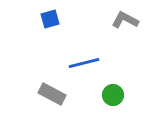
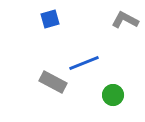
blue line: rotated 8 degrees counterclockwise
gray rectangle: moved 1 px right, 12 px up
